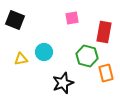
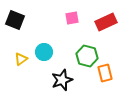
red rectangle: moved 2 px right, 10 px up; rotated 55 degrees clockwise
yellow triangle: rotated 24 degrees counterclockwise
orange rectangle: moved 1 px left
black star: moved 1 px left, 3 px up
